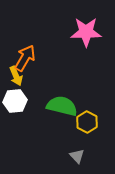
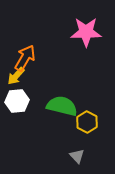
yellow arrow: rotated 66 degrees clockwise
white hexagon: moved 2 px right
